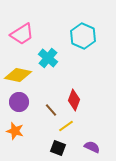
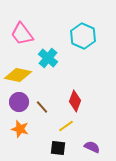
pink trapezoid: rotated 85 degrees clockwise
red diamond: moved 1 px right, 1 px down
brown line: moved 9 px left, 3 px up
orange star: moved 5 px right, 2 px up
black square: rotated 14 degrees counterclockwise
